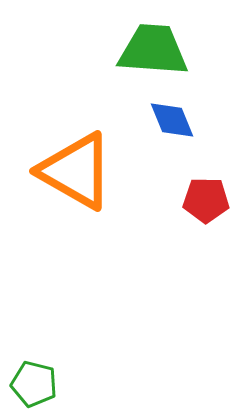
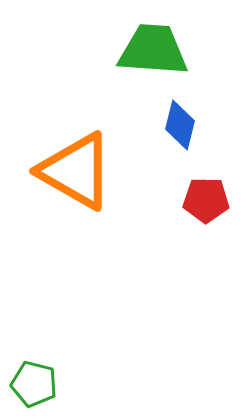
blue diamond: moved 8 px right, 5 px down; rotated 36 degrees clockwise
